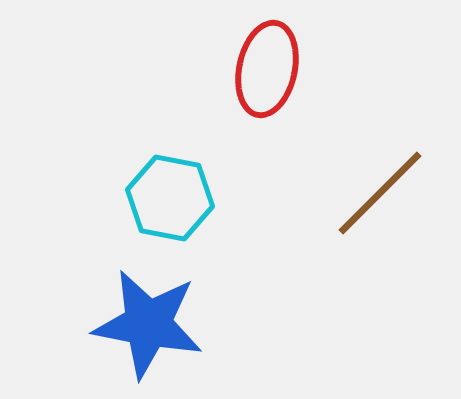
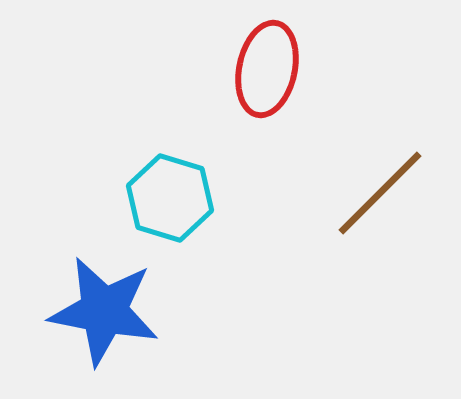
cyan hexagon: rotated 6 degrees clockwise
blue star: moved 44 px left, 13 px up
